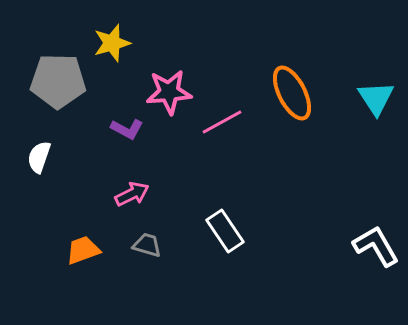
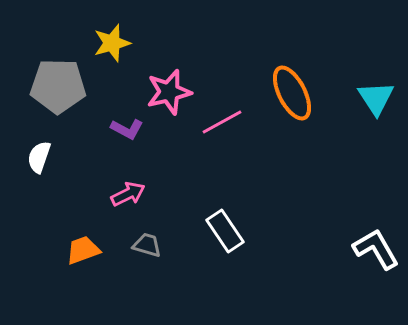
gray pentagon: moved 5 px down
pink star: rotated 9 degrees counterclockwise
pink arrow: moved 4 px left
white L-shape: moved 3 px down
